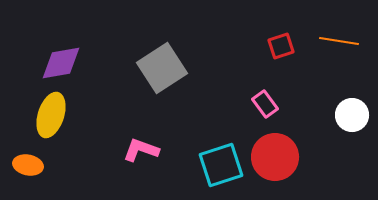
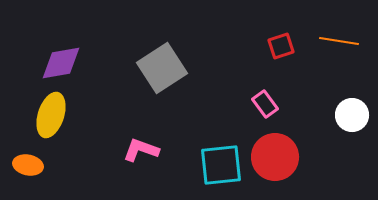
cyan square: rotated 12 degrees clockwise
